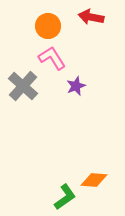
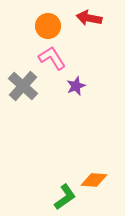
red arrow: moved 2 px left, 1 px down
